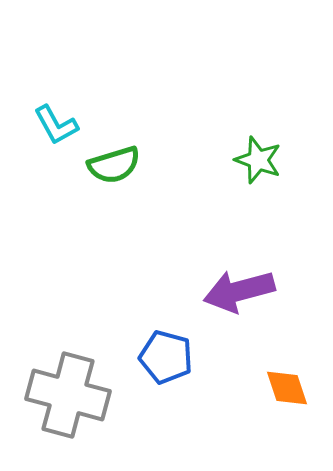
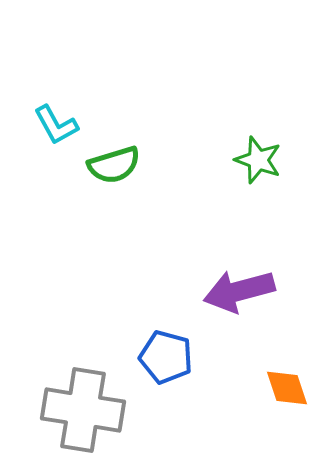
gray cross: moved 15 px right, 15 px down; rotated 6 degrees counterclockwise
